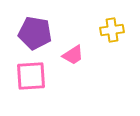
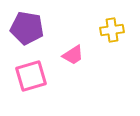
purple pentagon: moved 8 px left, 5 px up
pink square: rotated 12 degrees counterclockwise
